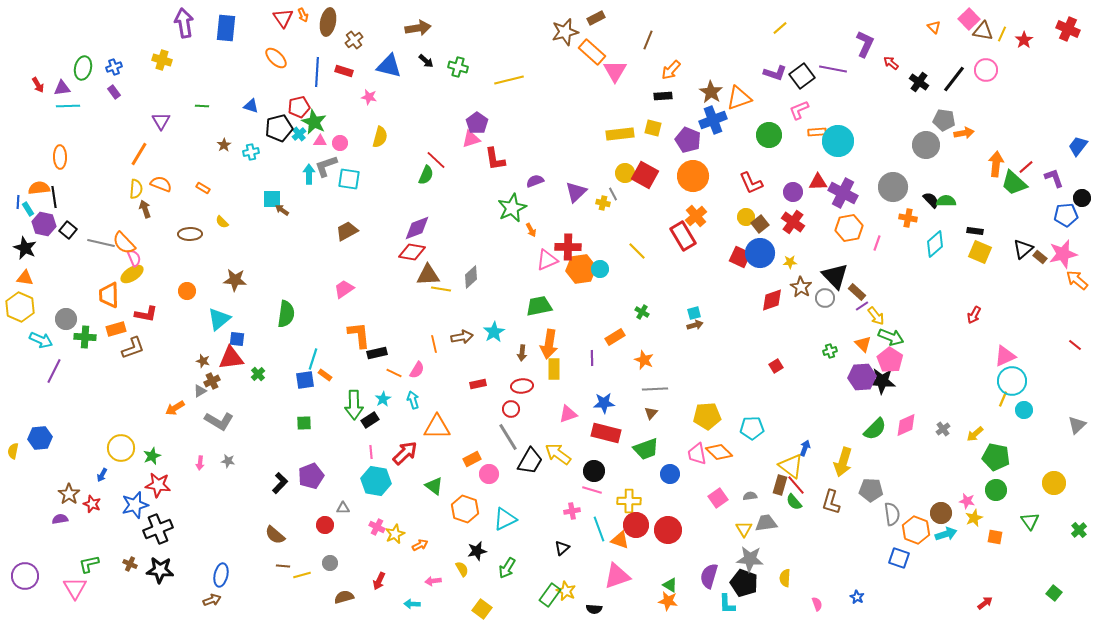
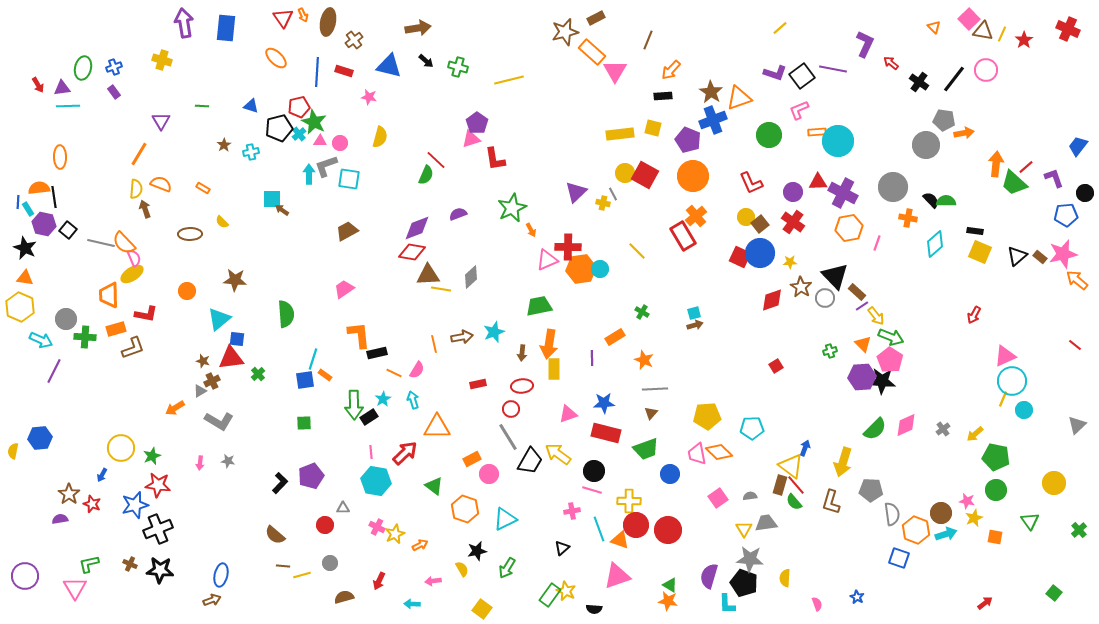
purple semicircle at (535, 181): moved 77 px left, 33 px down
black circle at (1082, 198): moved 3 px right, 5 px up
black triangle at (1023, 249): moved 6 px left, 7 px down
green semicircle at (286, 314): rotated 12 degrees counterclockwise
cyan star at (494, 332): rotated 10 degrees clockwise
black rectangle at (370, 420): moved 1 px left, 3 px up
